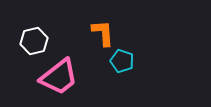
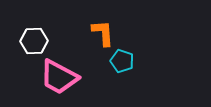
white hexagon: rotated 12 degrees clockwise
pink trapezoid: rotated 66 degrees clockwise
